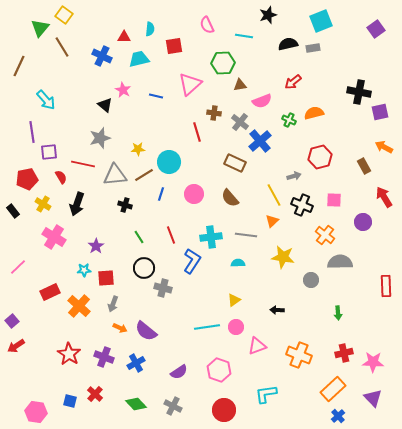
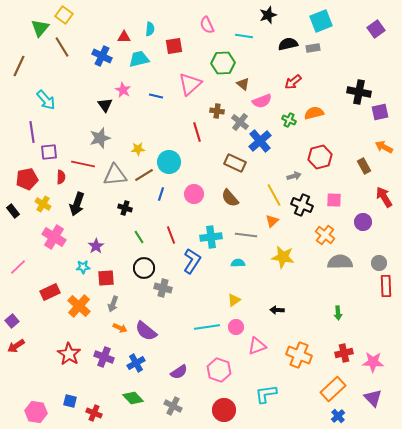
brown triangle at (240, 85): moved 3 px right, 1 px up; rotated 48 degrees clockwise
black triangle at (105, 105): rotated 14 degrees clockwise
brown cross at (214, 113): moved 3 px right, 2 px up
red semicircle at (61, 177): rotated 32 degrees clockwise
black cross at (125, 205): moved 3 px down
cyan star at (84, 270): moved 1 px left, 3 px up
gray circle at (311, 280): moved 68 px right, 17 px up
red cross at (95, 394): moved 1 px left, 19 px down; rotated 21 degrees counterclockwise
green diamond at (136, 404): moved 3 px left, 6 px up
